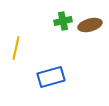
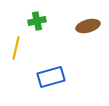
green cross: moved 26 px left
brown ellipse: moved 2 px left, 1 px down
